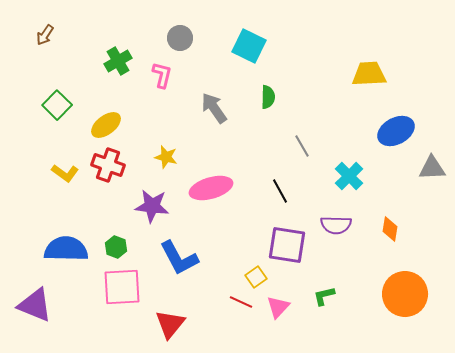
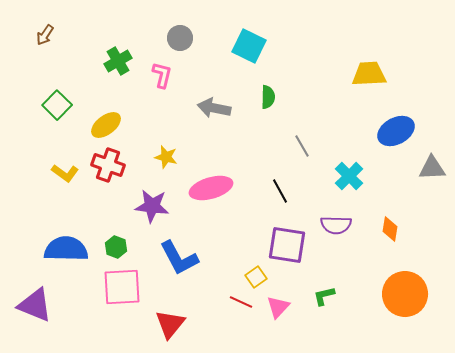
gray arrow: rotated 44 degrees counterclockwise
